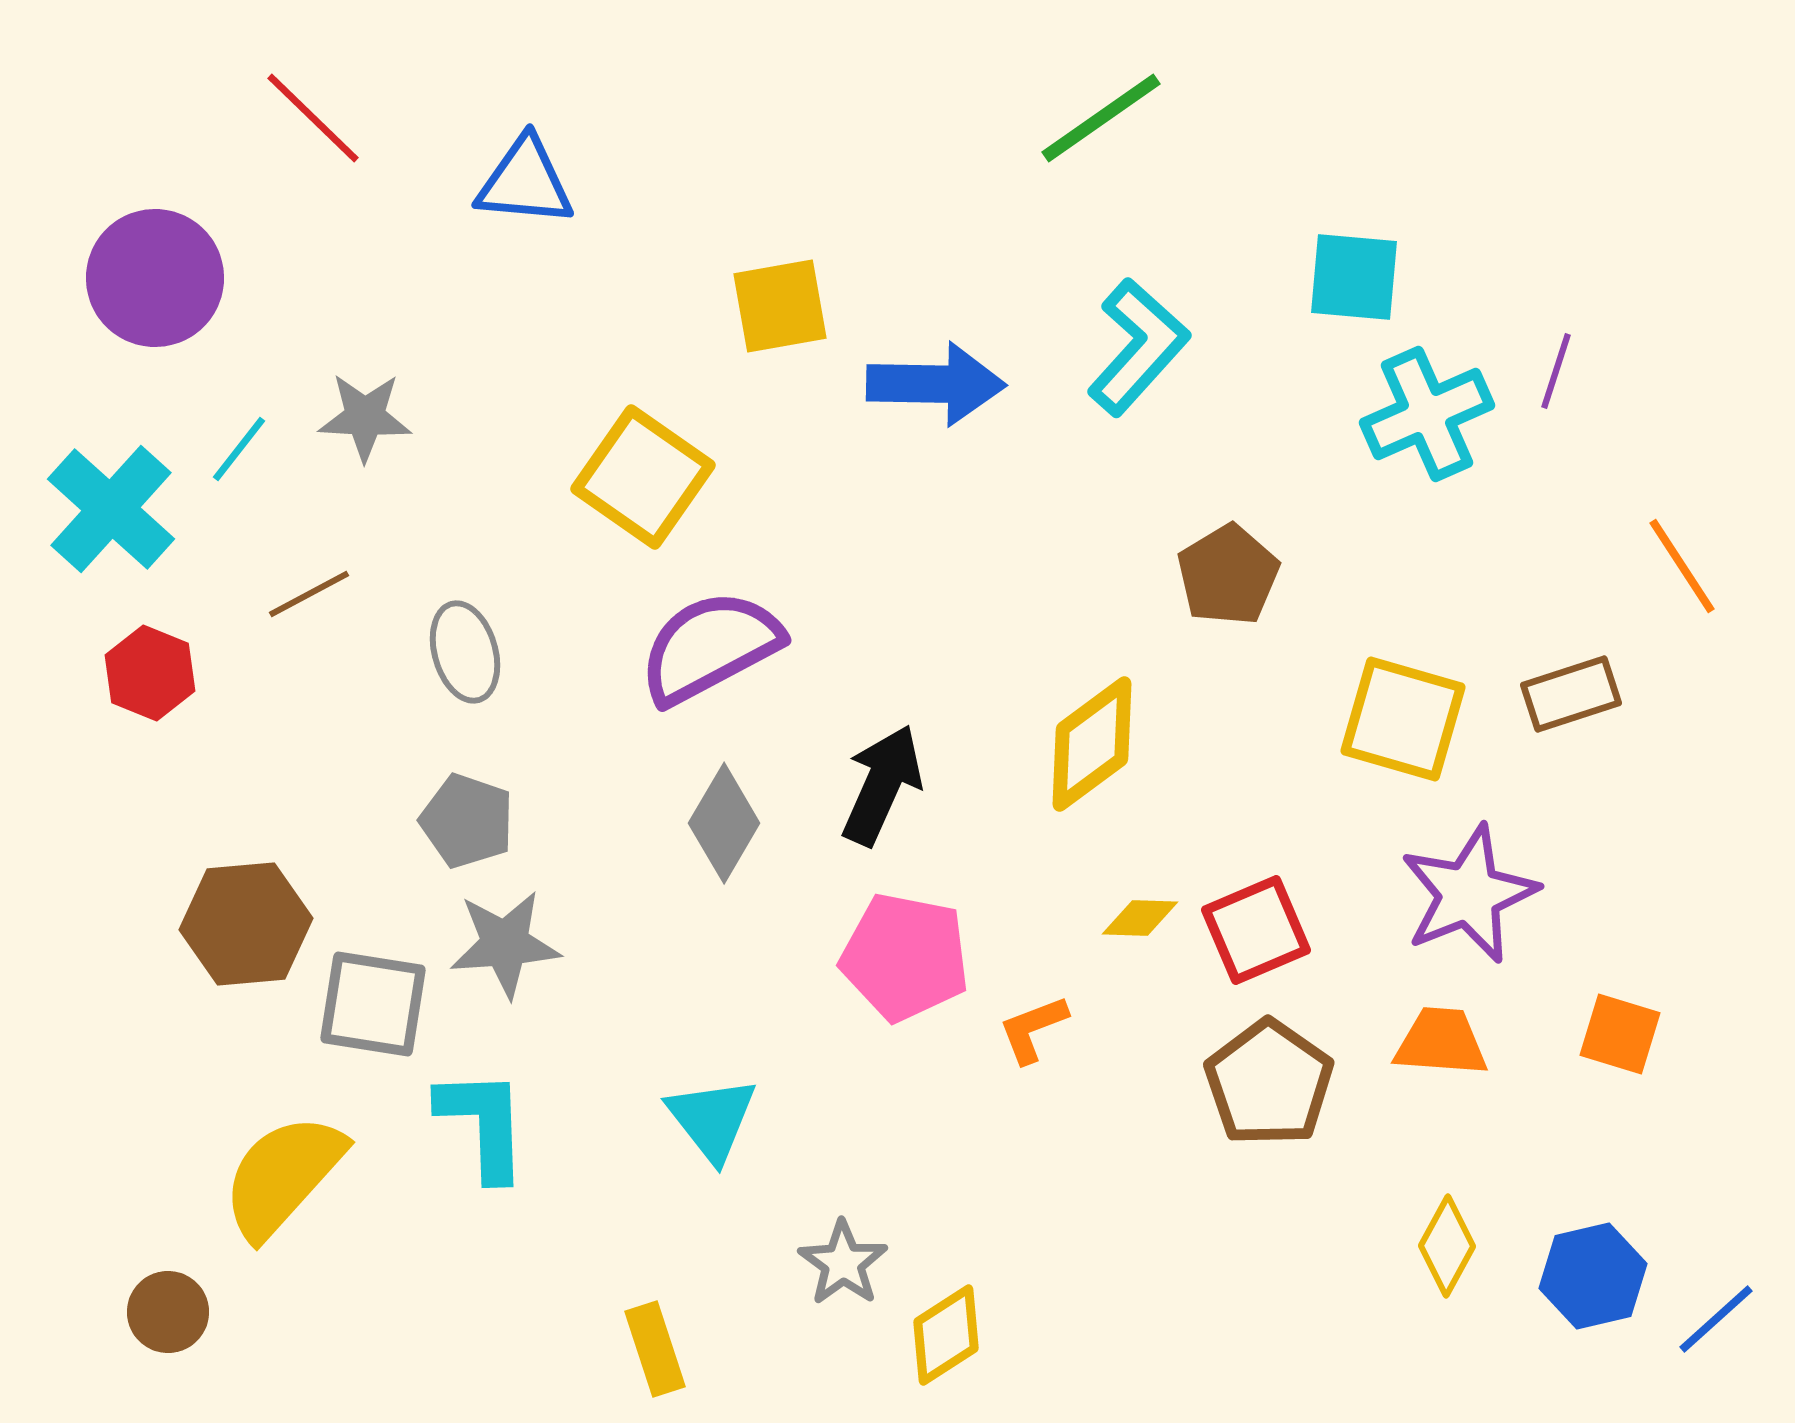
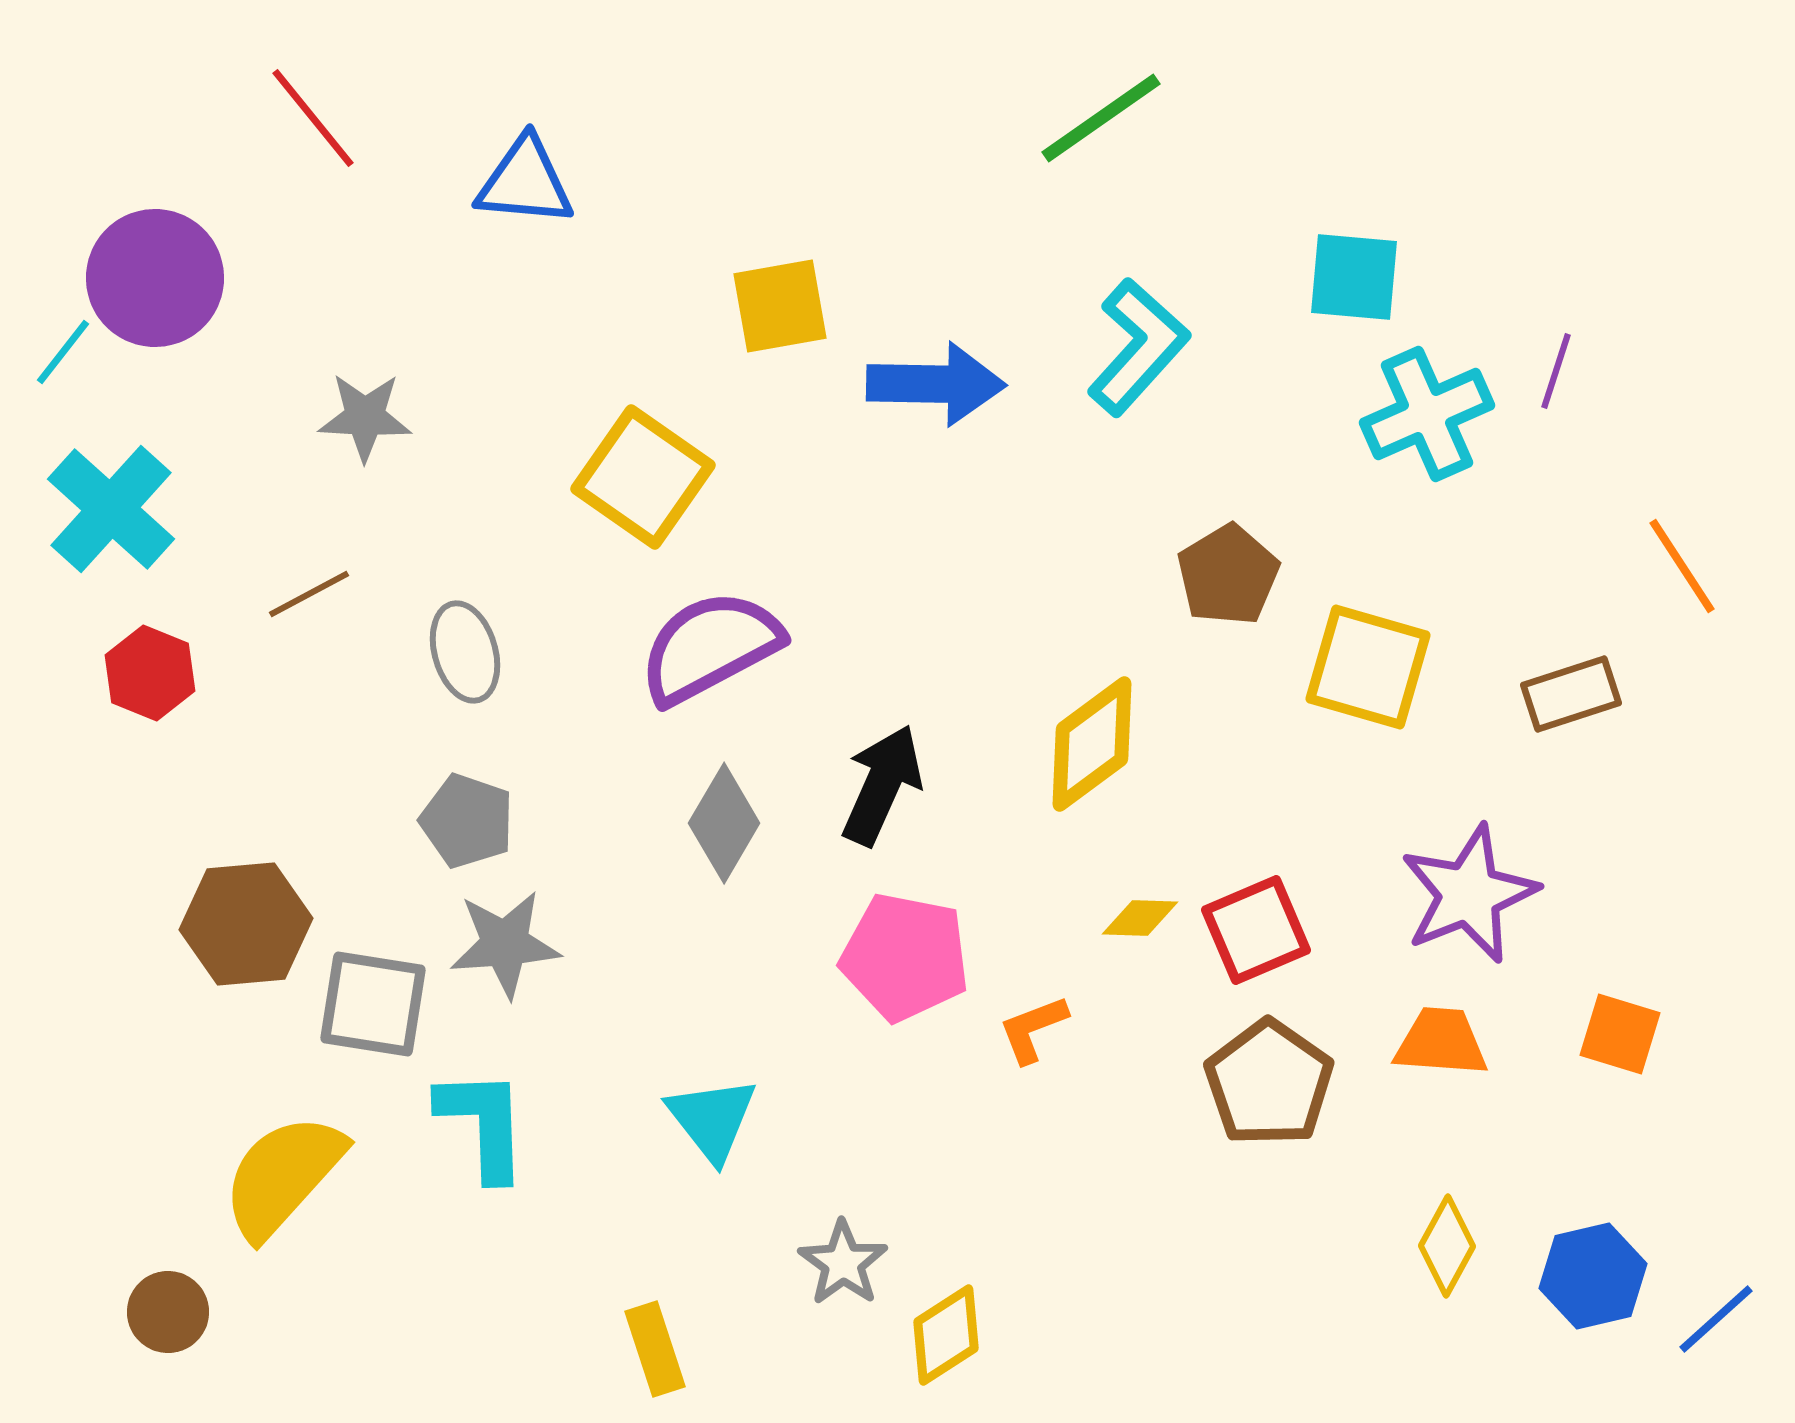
red line at (313, 118): rotated 7 degrees clockwise
cyan line at (239, 449): moved 176 px left, 97 px up
yellow square at (1403, 719): moved 35 px left, 52 px up
